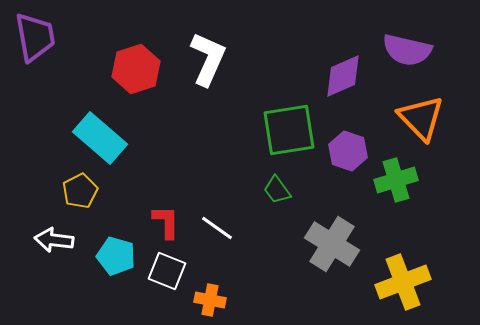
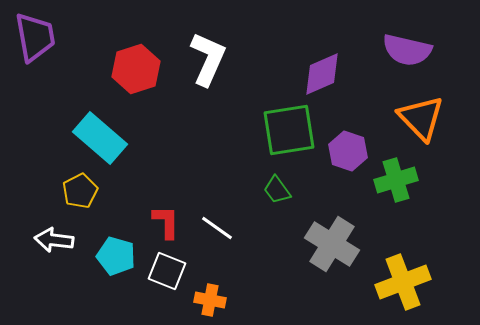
purple diamond: moved 21 px left, 2 px up
